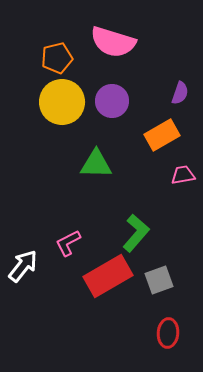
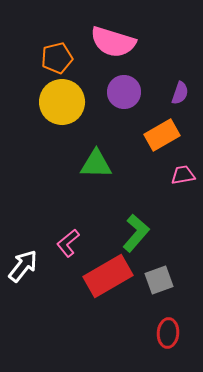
purple circle: moved 12 px right, 9 px up
pink L-shape: rotated 12 degrees counterclockwise
